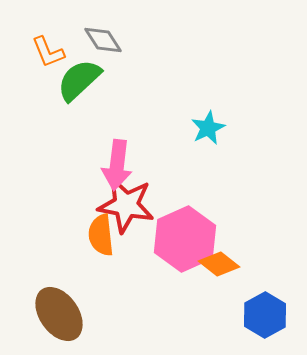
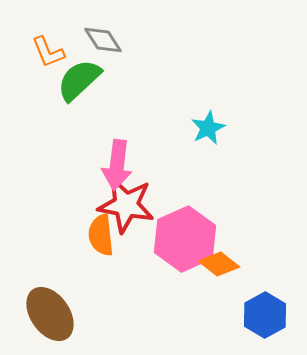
brown ellipse: moved 9 px left
